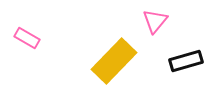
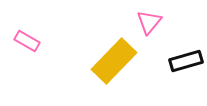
pink triangle: moved 6 px left, 1 px down
pink rectangle: moved 3 px down
